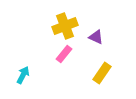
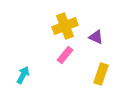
pink rectangle: moved 1 px right, 1 px down
yellow rectangle: moved 1 px left, 1 px down; rotated 15 degrees counterclockwise
